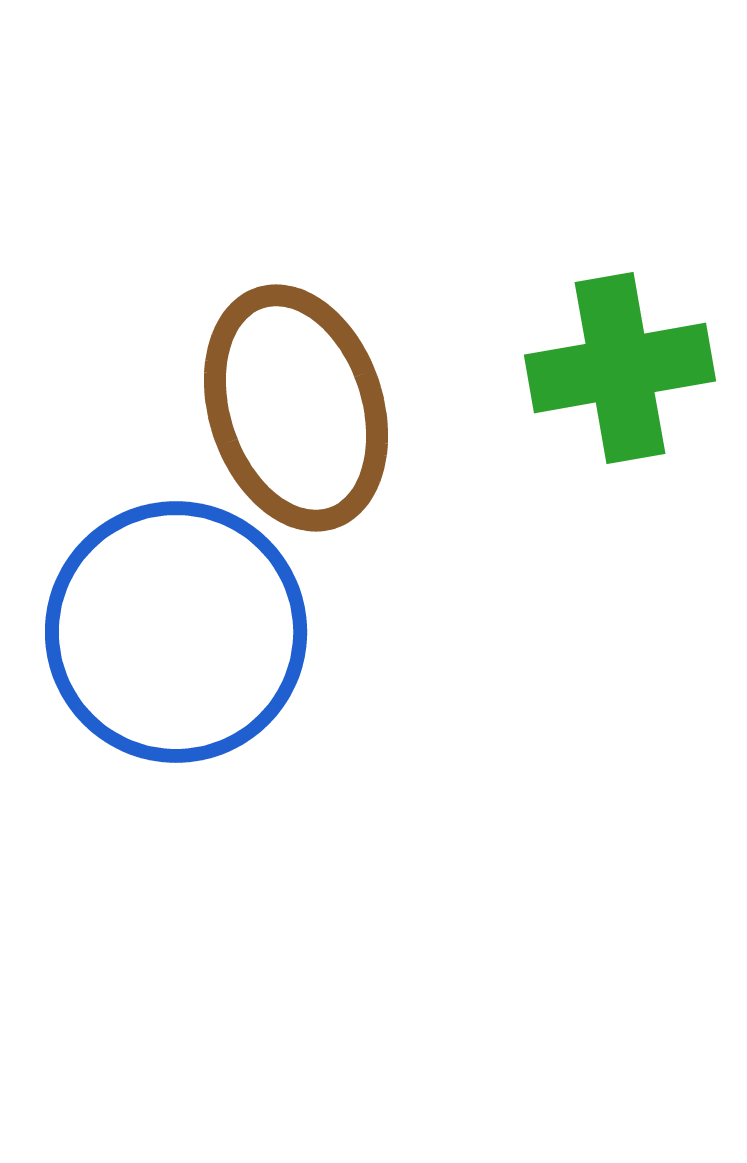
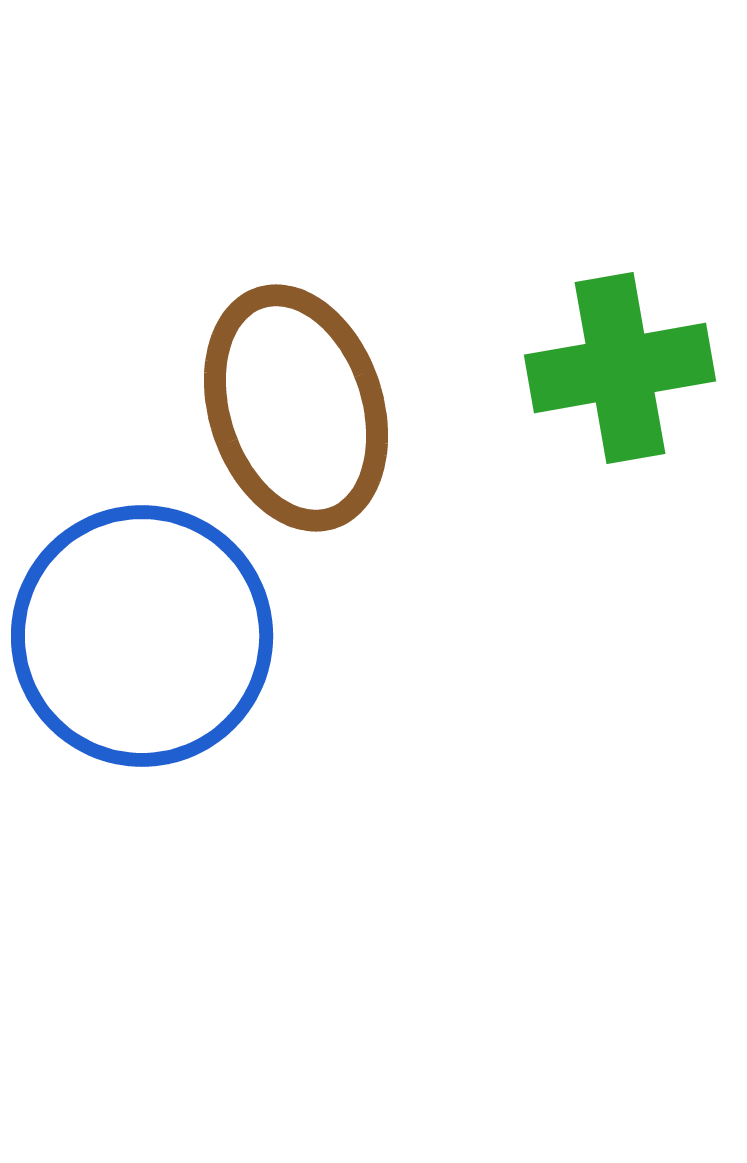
blue circle: moved 34 px left, 4 px down
